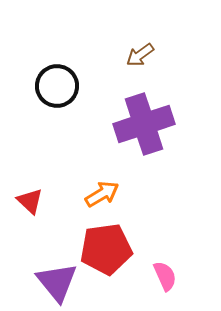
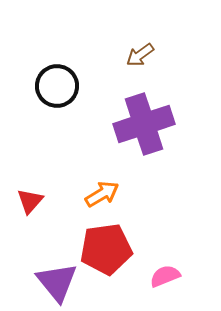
red triangle: rotated 28 degrees clockwise
pink semicircle: rotated 88 degrees counterclockwise
